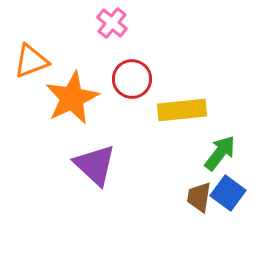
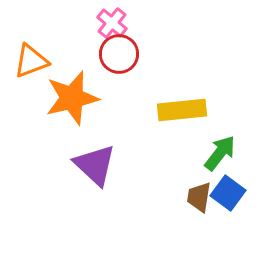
red circle: moved 13 px left, 25 px up
orange star: rotated 12 degrees clockwise
